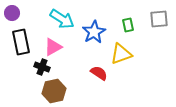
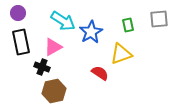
purple circle: moved 6 px right
cyan arrow: moved 1 px right, 2 px down
blue star: moved 3 px left
red semicircle: moved 1 px right
